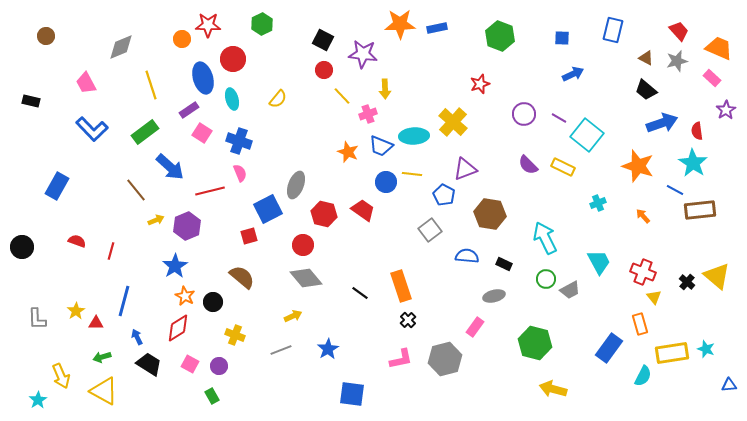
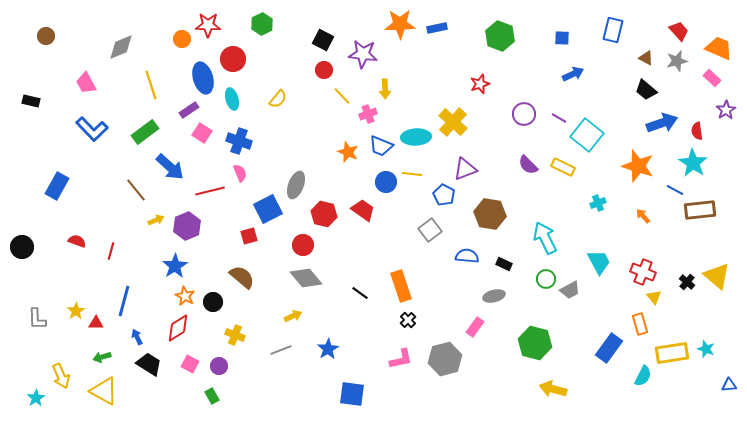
cyan ellipse at (414, 136): moved 2 px right, 1 px down
cyan star at (38, 400): moved 2 px left, 2 px up
